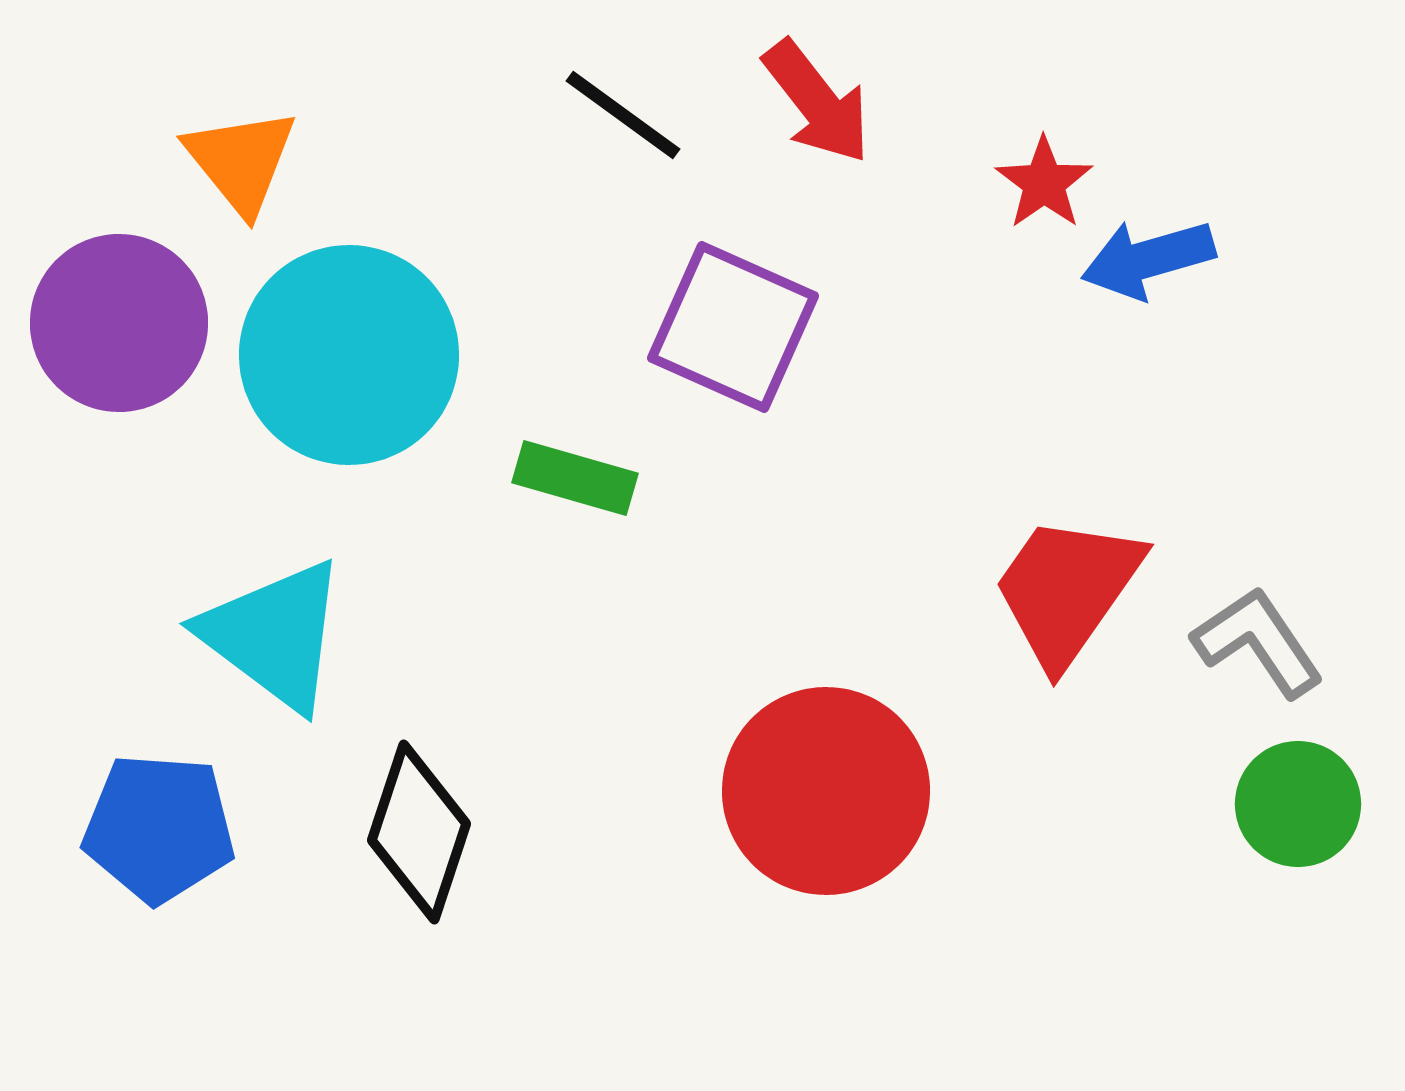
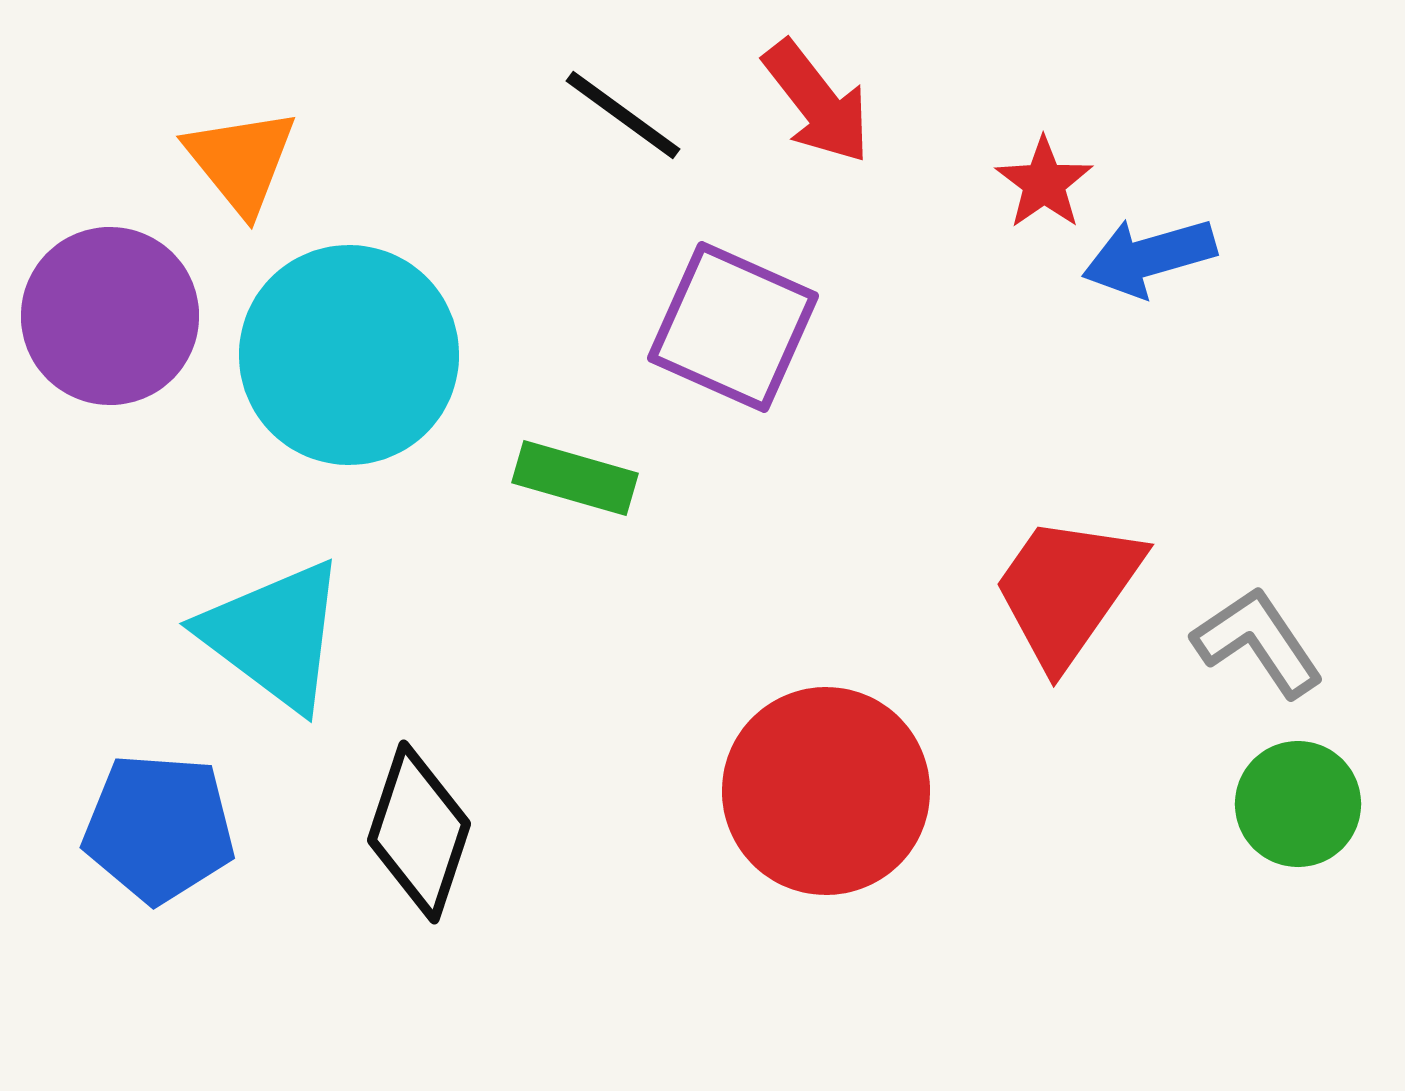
blue arrow: moved 1 px right, 2 px up
purple circle: moved 9 px left, 7 px up
